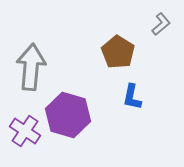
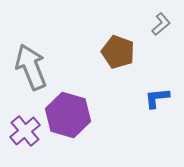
brown pentagon: rotated 12 degrees counterclockwise
gray arrow: rotated 27 degrees counterclockwise
blue L-shape: moved 25 px right, 1 px down; rotated 72 degrees clockwise
purple cross: rotated 16 degrees clockwise
